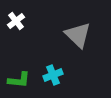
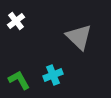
gray triangle: moved 1 px right, 2 px down
green L-shape: rotated 125 degrees counterclockwise
